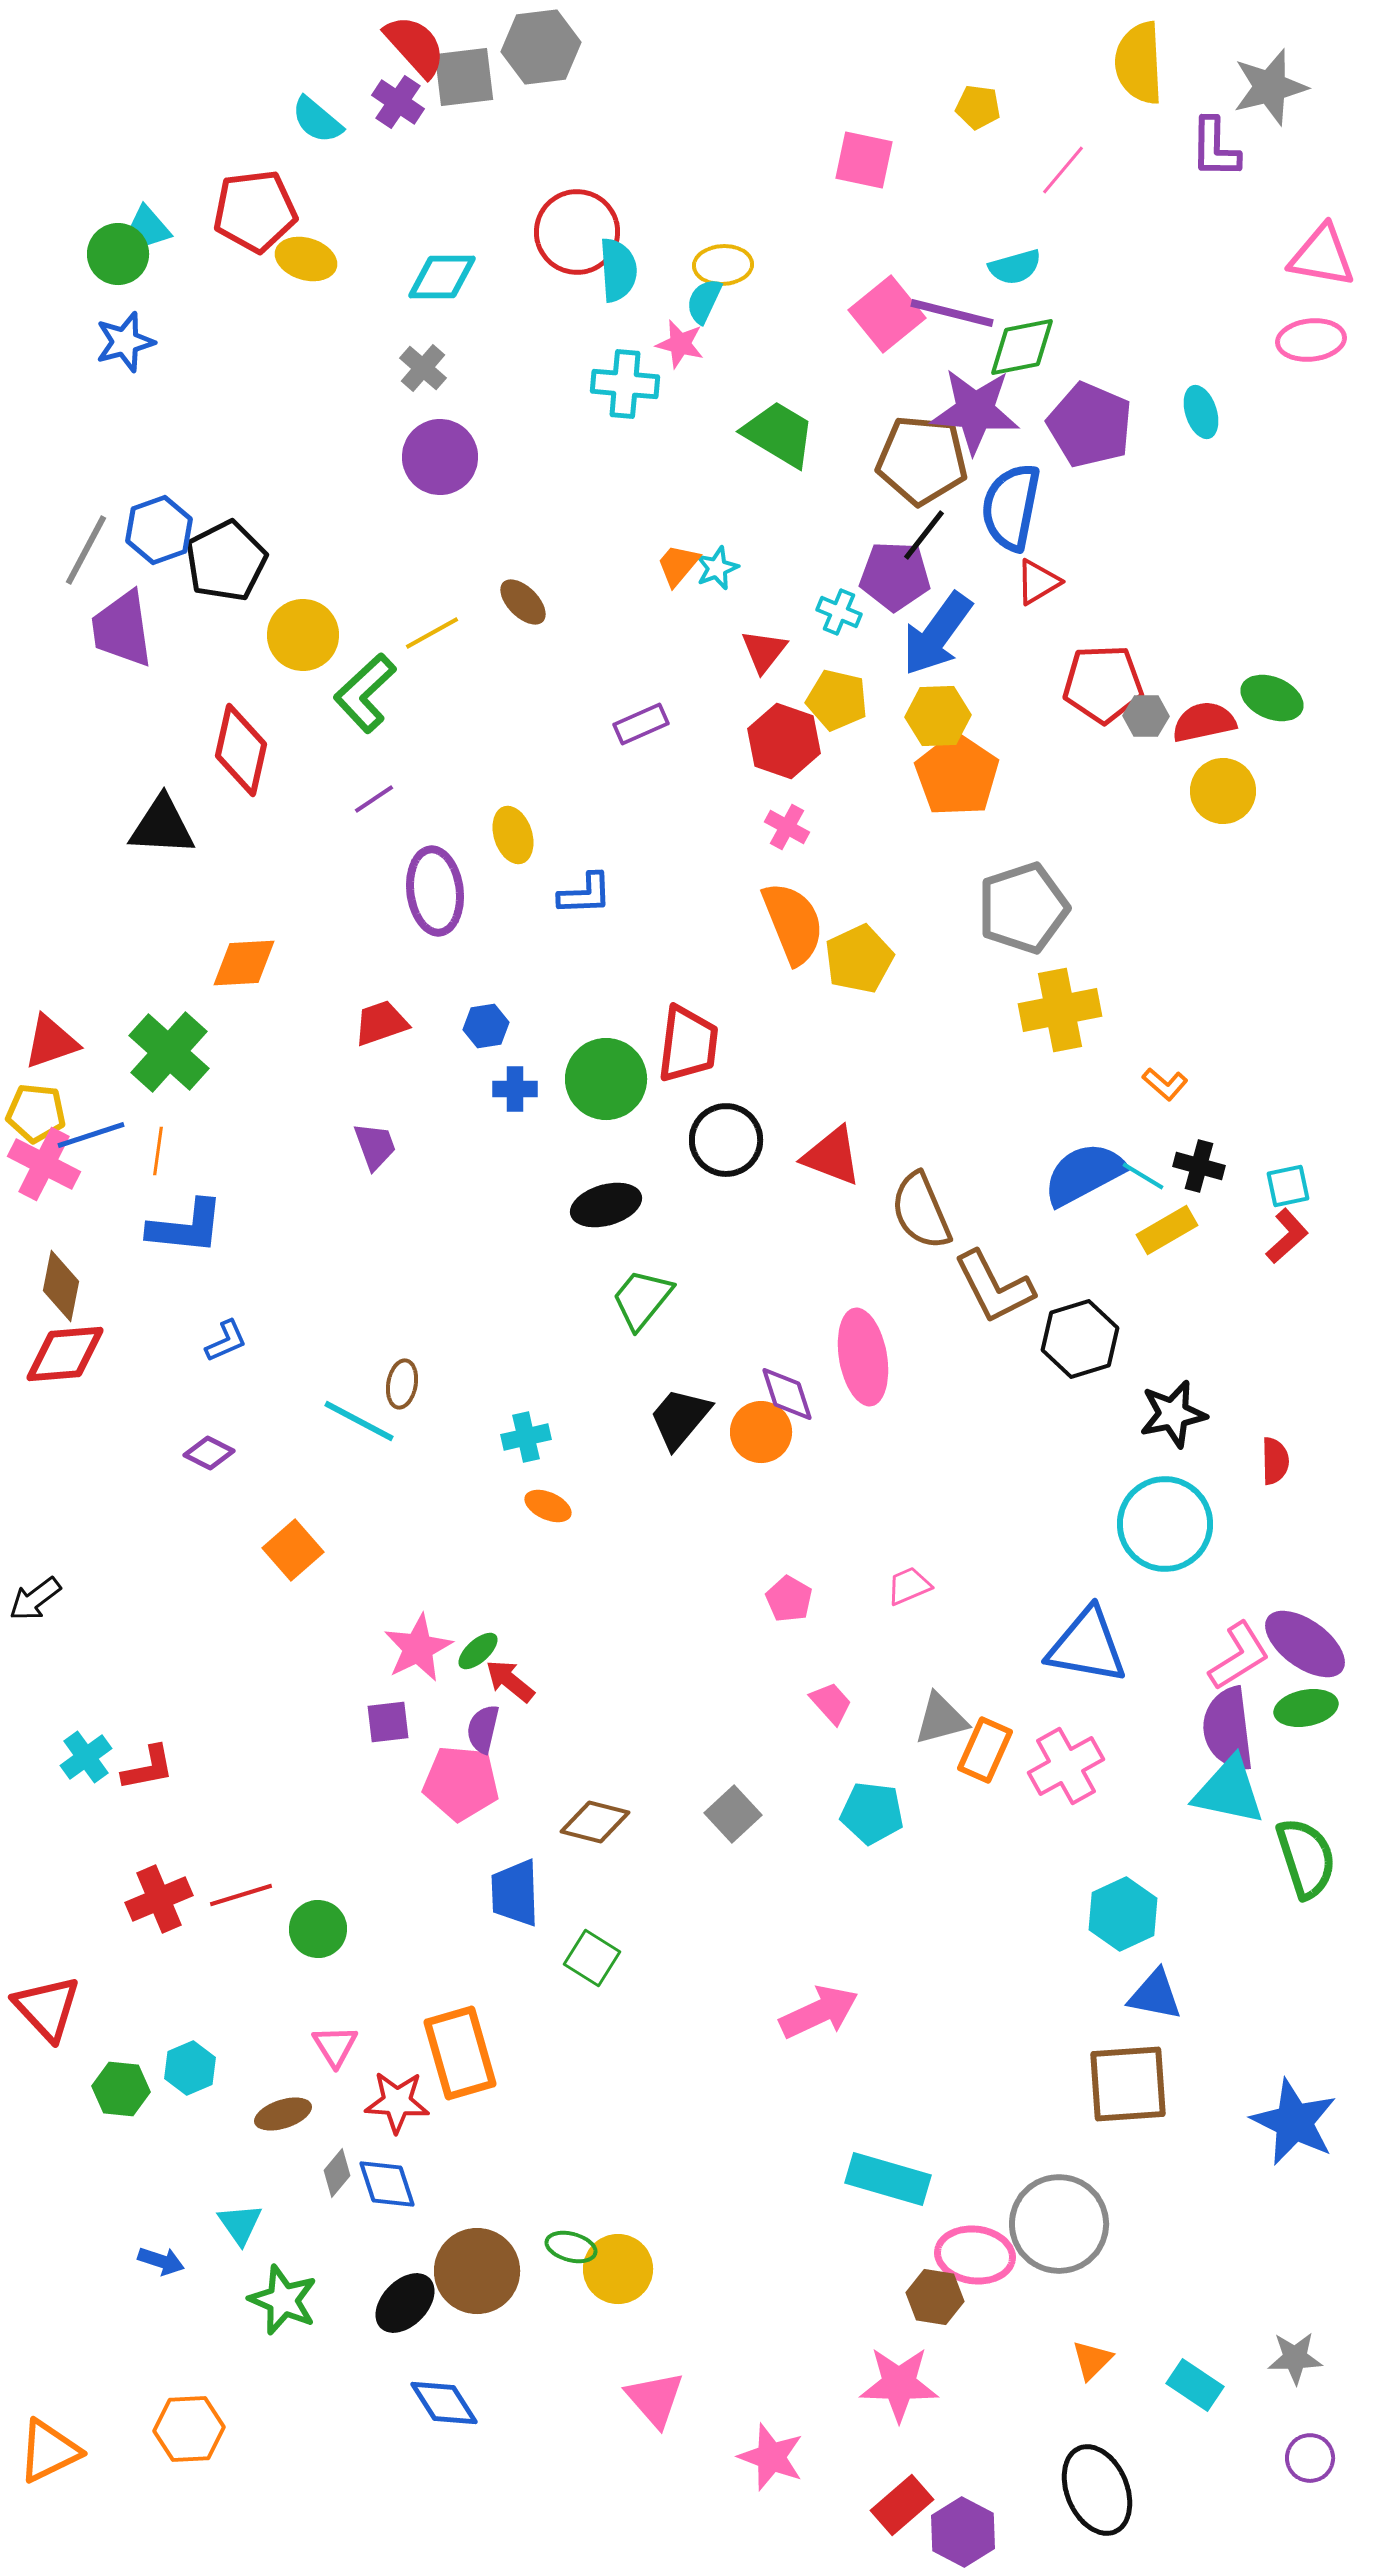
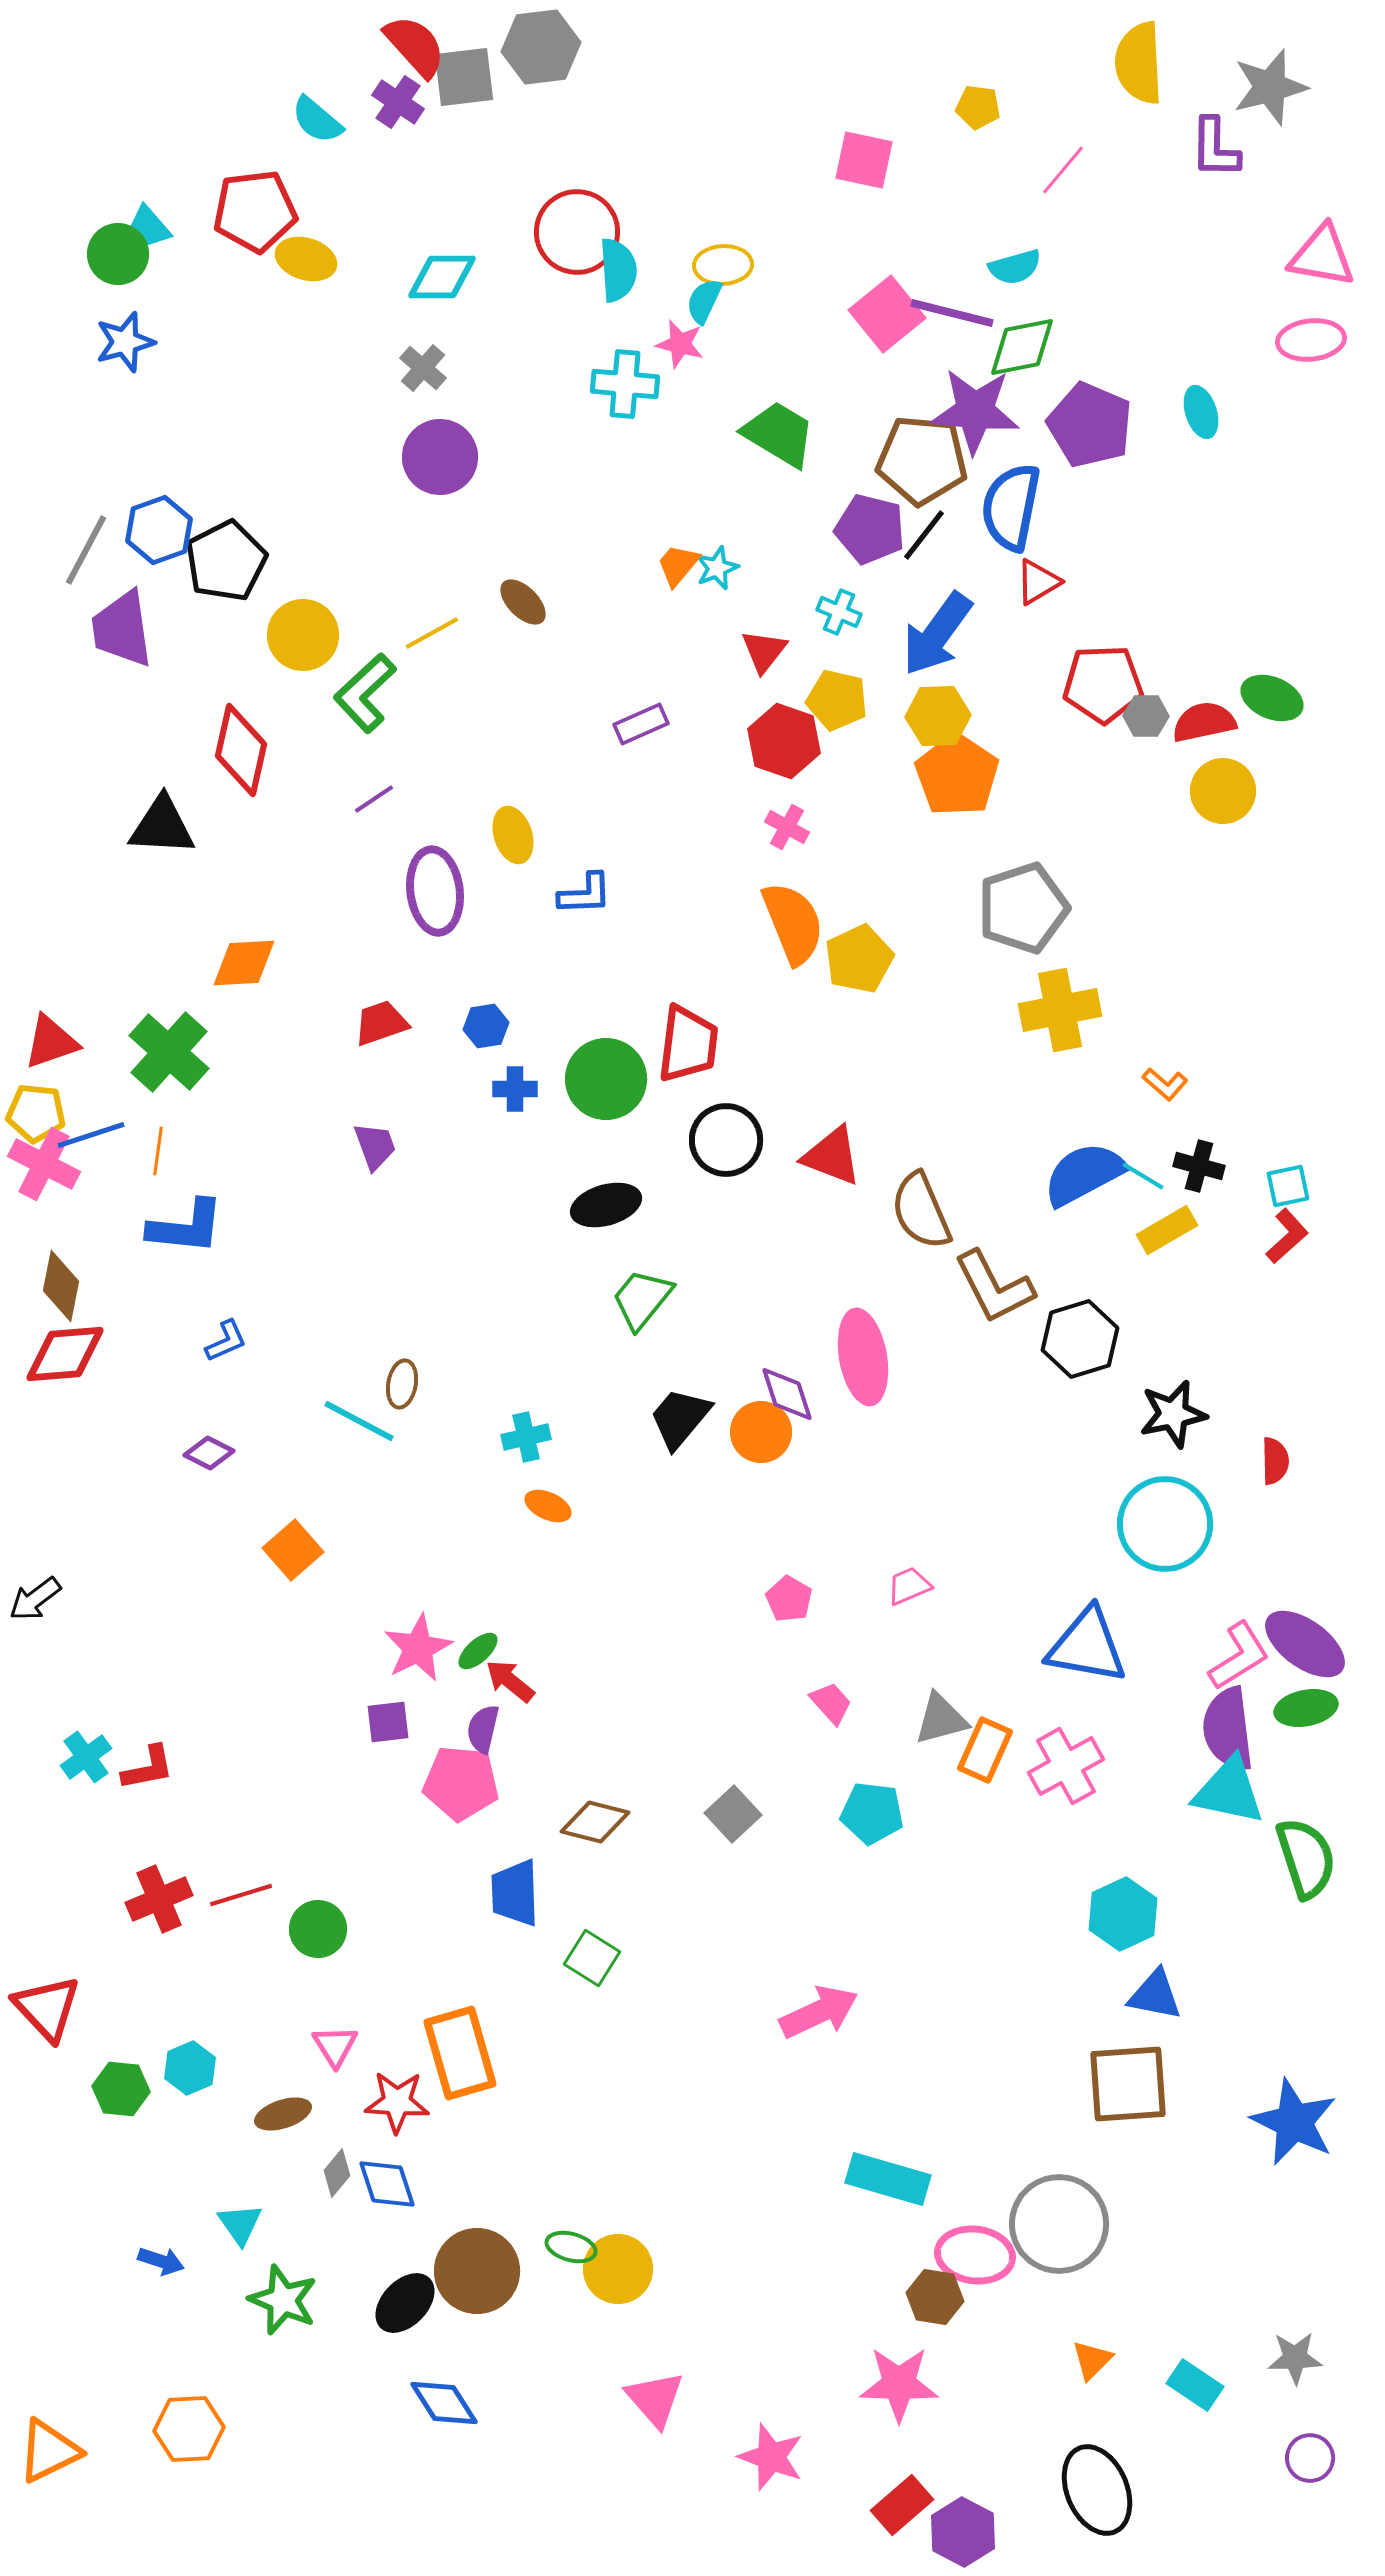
purple pentagon at (895, 576): moved 25 px left, 47 px up; rotated 12 degrees clockwise
